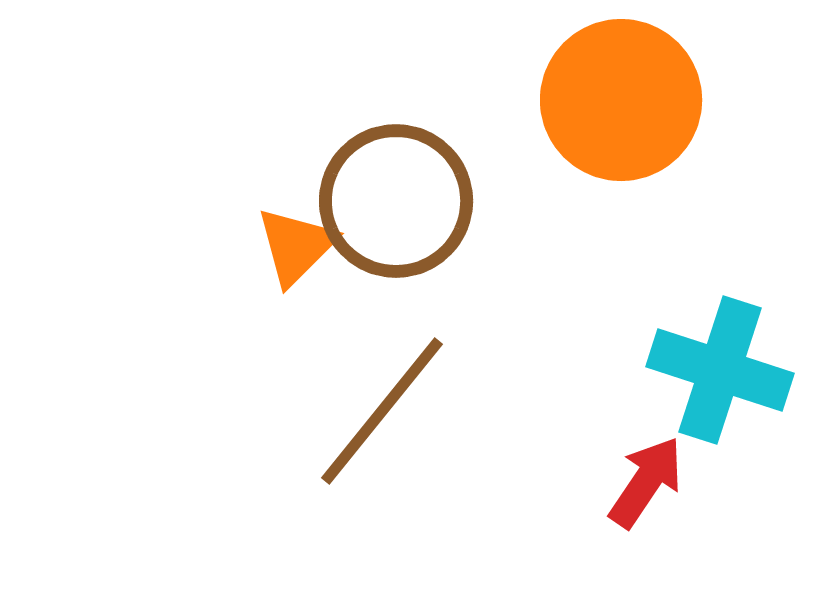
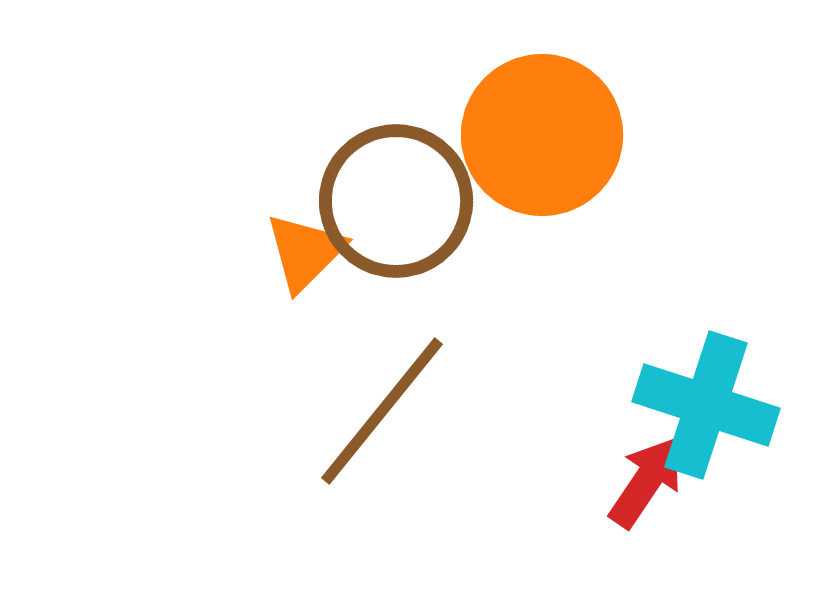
orange circle: moved 79 px left, 35 px down
orange triangle: moved 9 px right, 6 px down
cyan cross: moved 14 px left, 35 px down
